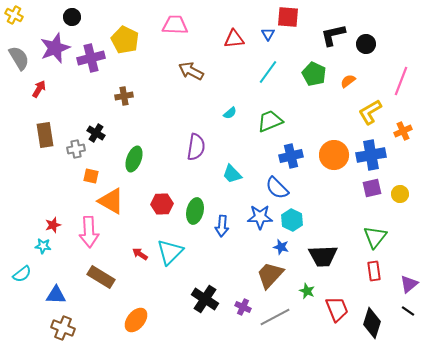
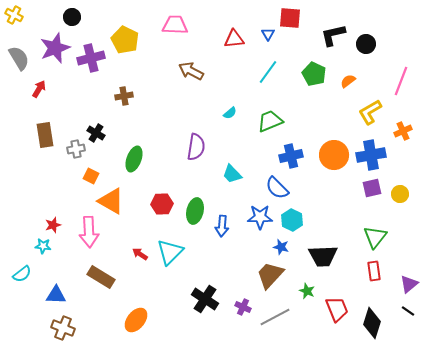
red square at (288, 17): moved 2 px right, 1 px down
orange square at (91, 176): rotated 14 degrees clockwise
